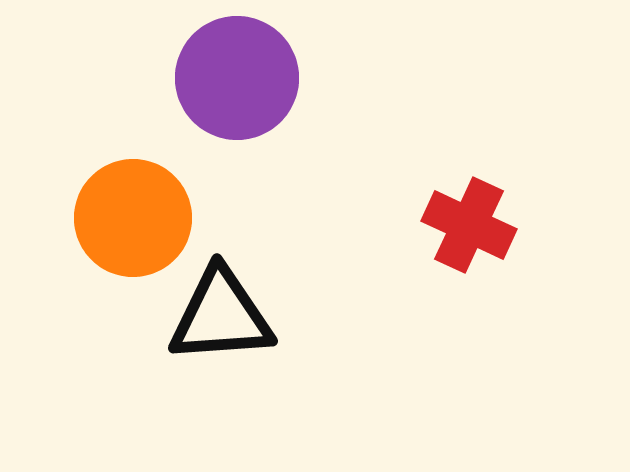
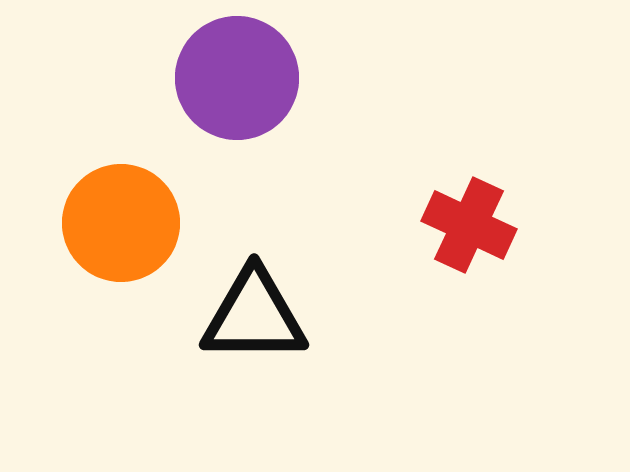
orange circle: moved 12 px left, 5 px down
black triangle: moved 33 px right; rotated 4 degrees clockwise
